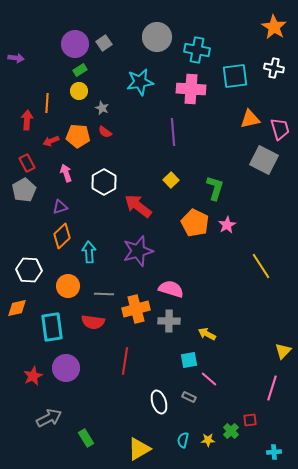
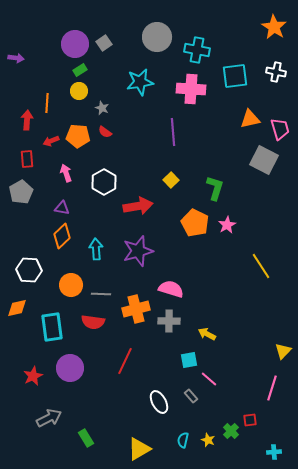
white cross at (274, 68): moved 2 px right, 4 px down
red rectangle at (27, 163): moved 4 px up; rotated 24 degrees clockwise
gray pentagon at (24, 190): moved 3 px left, 2 px down
red arrow at (138, 206): rotated 132 degrees clockwise
purple triangle at (60, 207): moved 2 px right, 1 px down; rotated 28 degrees clockwise
cyan arrow at (89, 252): moved 7 px right, 3 px up
orange circle at (68, 286): moved 3 px right, 1 px up
gray line at (104, 294): moved 3 px left
red line at (125, 361): rotated 16 degrees clockwise
purple circle at (66, 368): moved 4 px right
gray rectangle at (189, 397): moved 2 px right, 1 px up; rotated 24 degrees clockwise
white ellipse at (159, 402): rotated 10 degrees counterclockwise
yellow star at (208, 440): rotated 24 degrees clockwise
